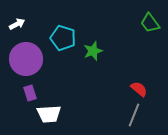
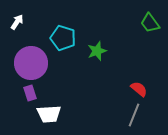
white arrow: moved 2 px up; rotated 28 degrees counterclockwise
green star: moved 4 px right
purple circle: moved 5 px right, 4 px down
